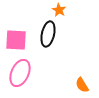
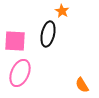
orange star: moved 3 px right, 1 px down
pink square: moved 1 px left, 1 px down
